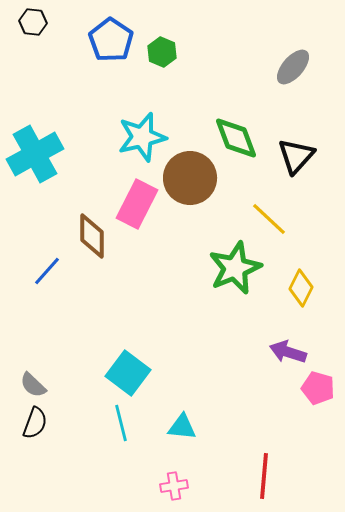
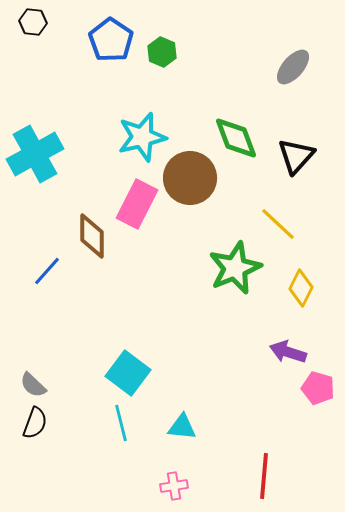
yellow line: moved 9 px right, 5 px down
